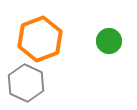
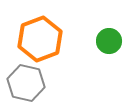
gray hexagon: rotated 12 degrees counterclockwise
